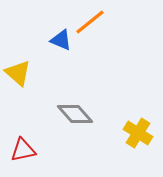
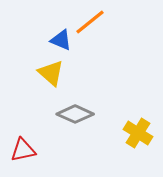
yellow triangle: moved 33 px right
gray diamond: rotated 24 degrees counterclockwise
